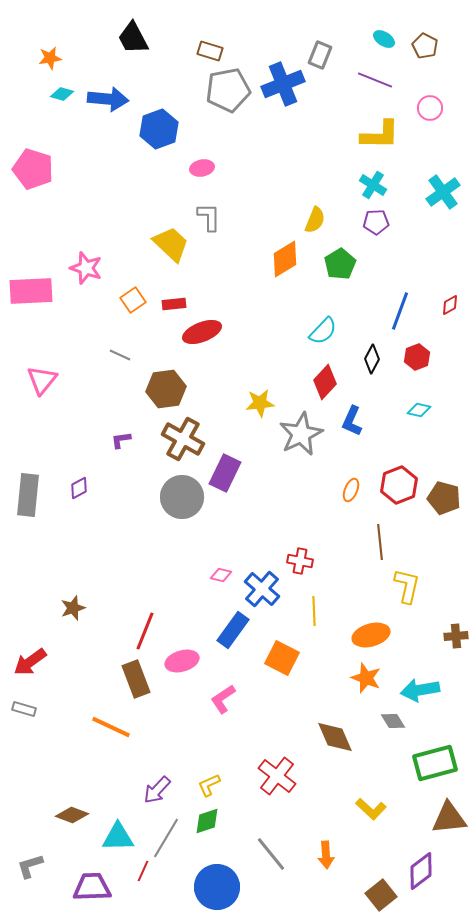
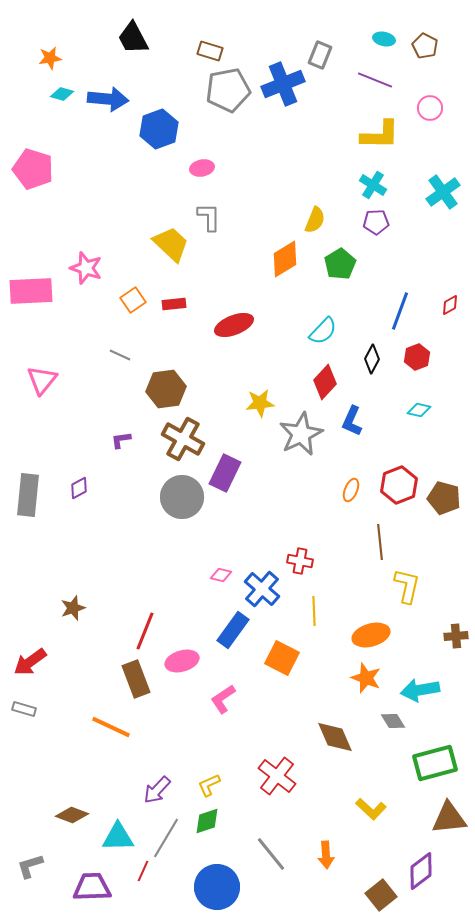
cyan ellipse at (384, 39): rotated 20 degrees counterclockwise
red ellipse at (202, 332): moved 32 px right, 7 px up
